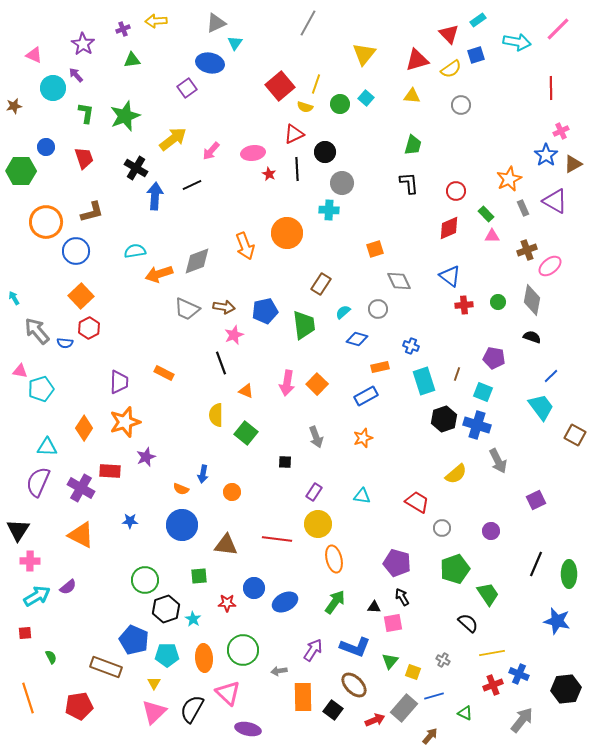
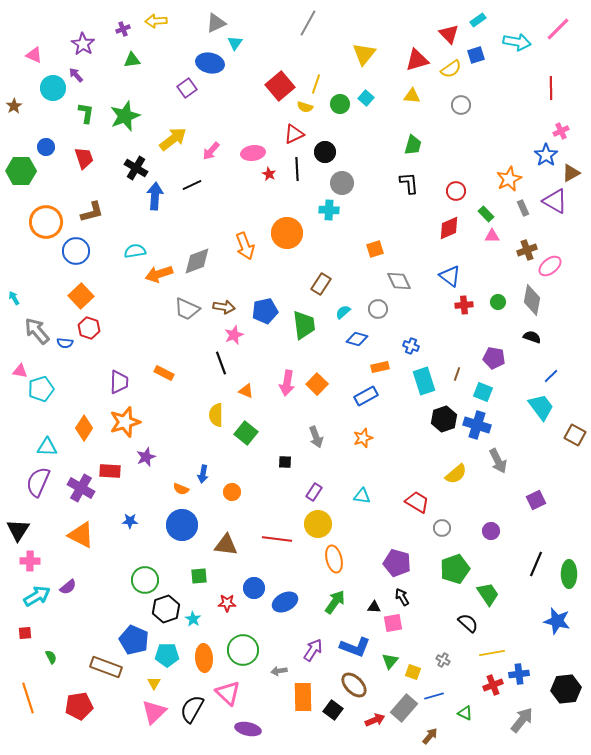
brown star at (14, 106): rotated 21 degrees counterclockwise
brown triangle at (573, 164): moved 2 px left, 9 px down
red hexagon at (89, 328): rotated 15 degrees counterclockwise
blue cross at (519, 674): rotated 30 degrees counterclockwise
